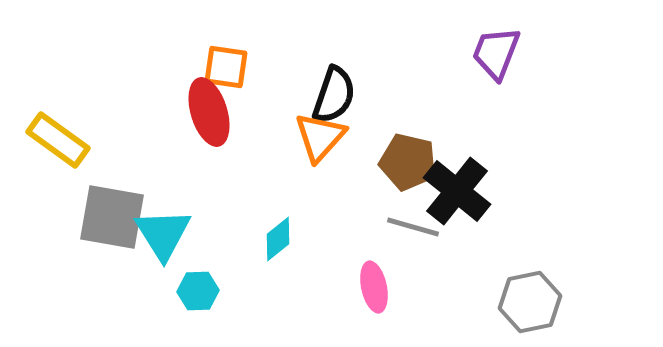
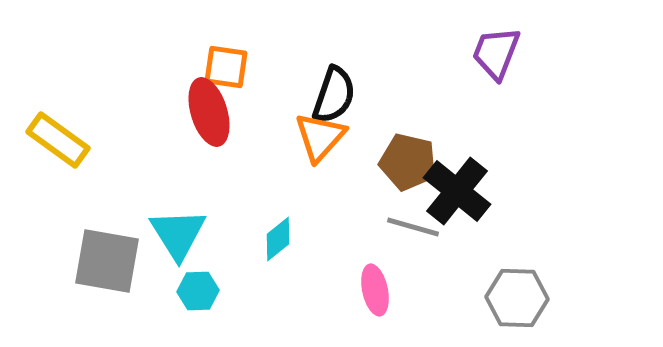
gray square: moved 5 px left, 44 px down
cyan triangle: moved 15 px right
pink ellipse: moved 1 px right, 3 px down
gray hexagon: moved 13 px left, 4 px up; rotated 14 degrees clockwise
